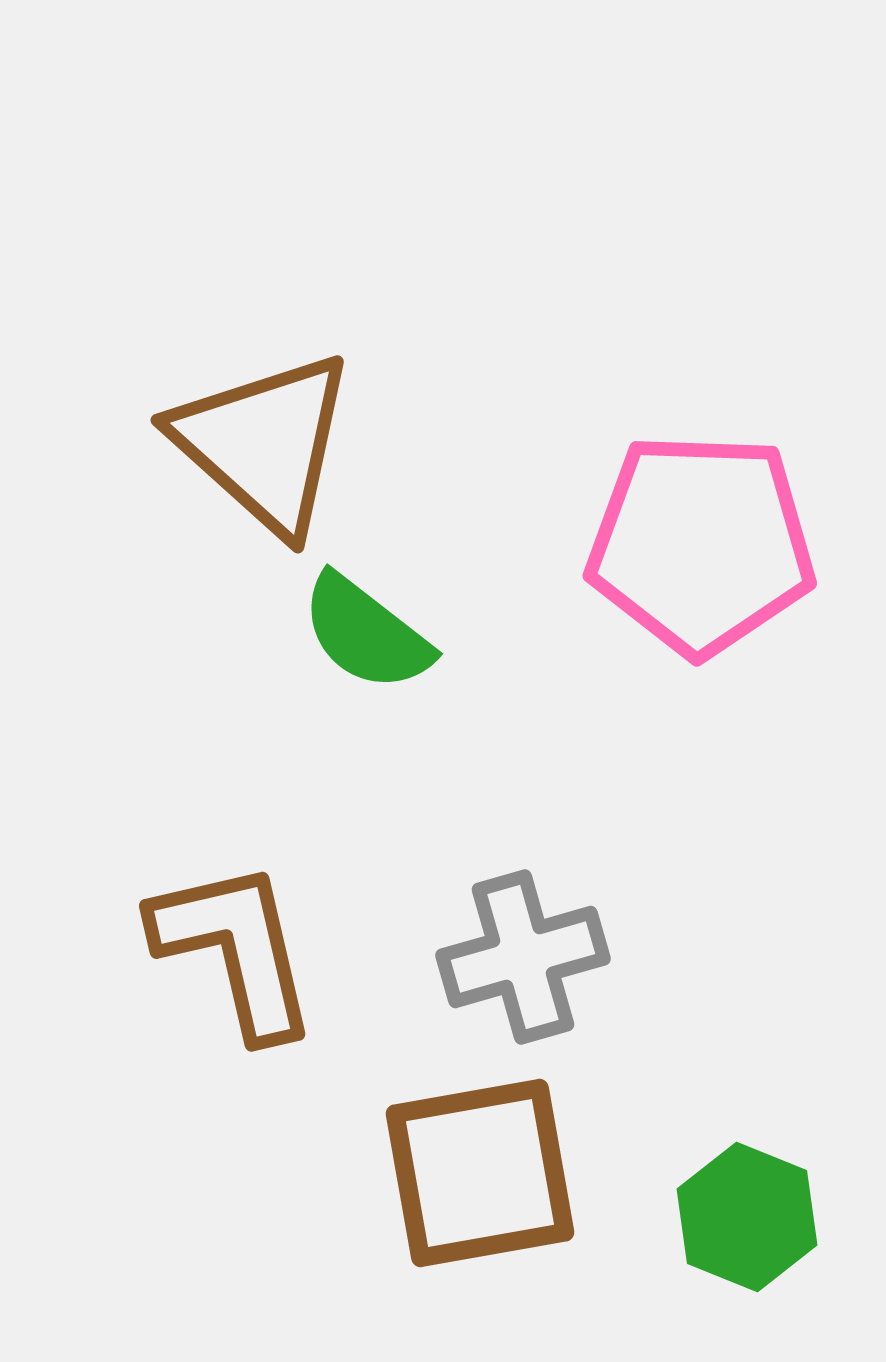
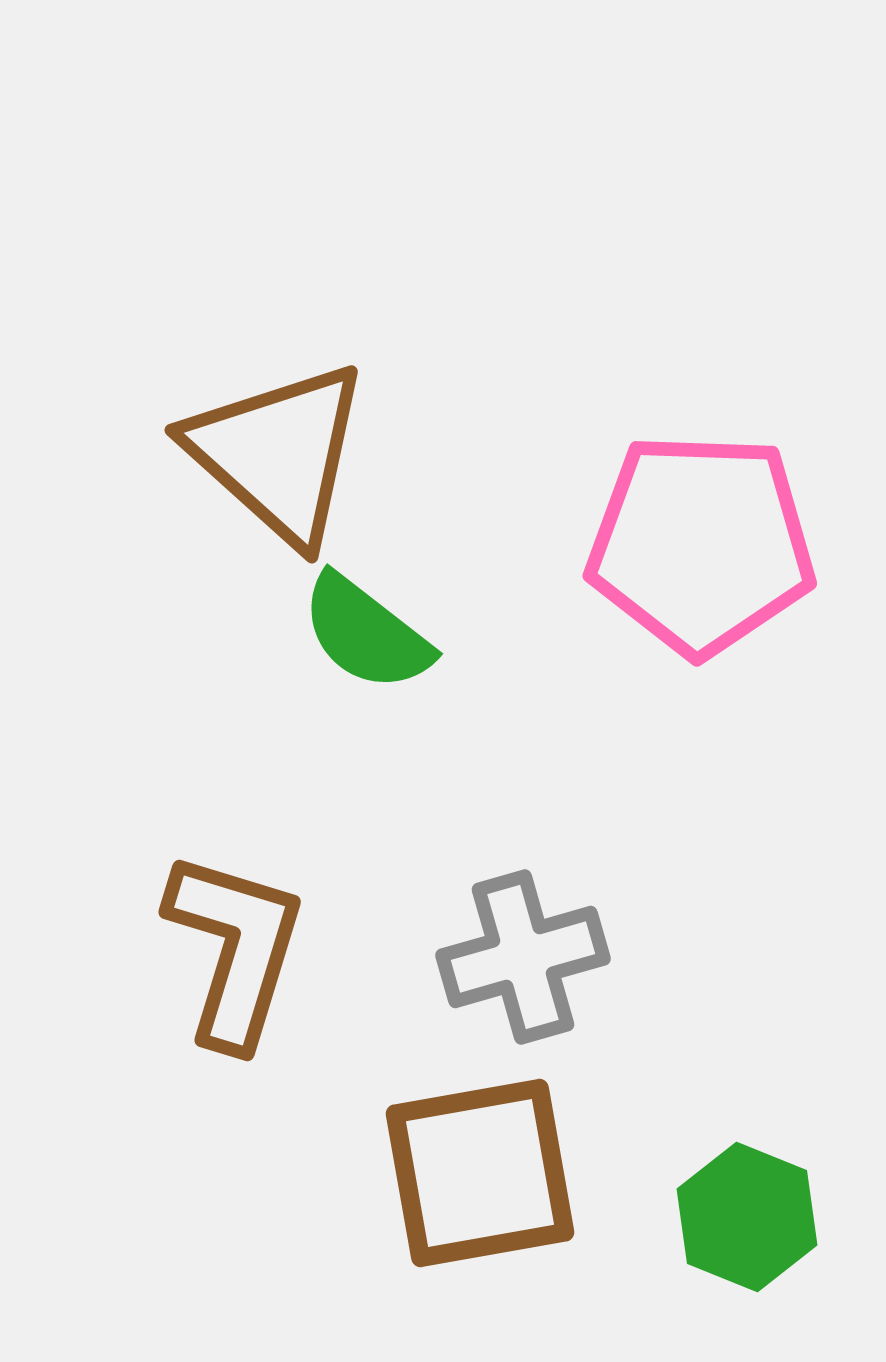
brown triangle: moved 14 px right, 10 px down
brown L-shape: rotated 30 degrees clockwise
